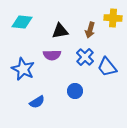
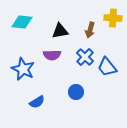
blue circle: moved 1 px right, 1 px down
